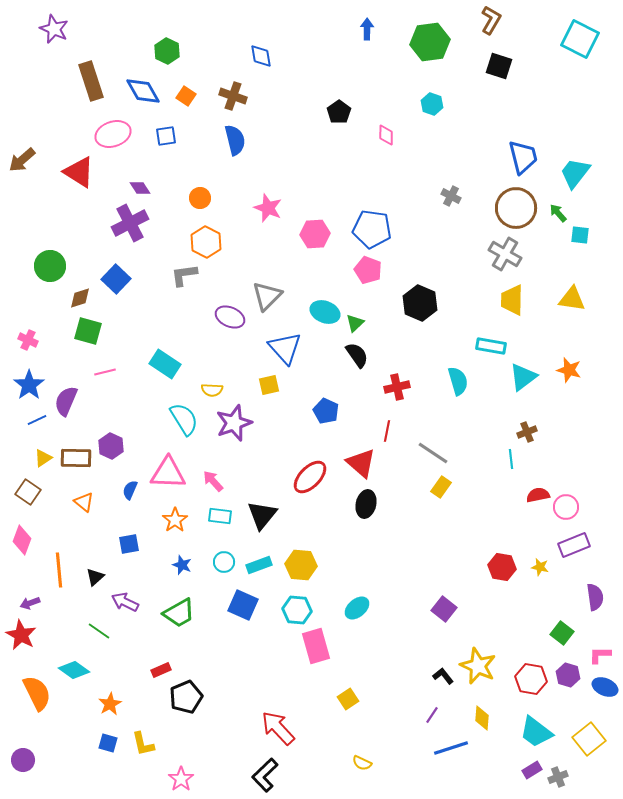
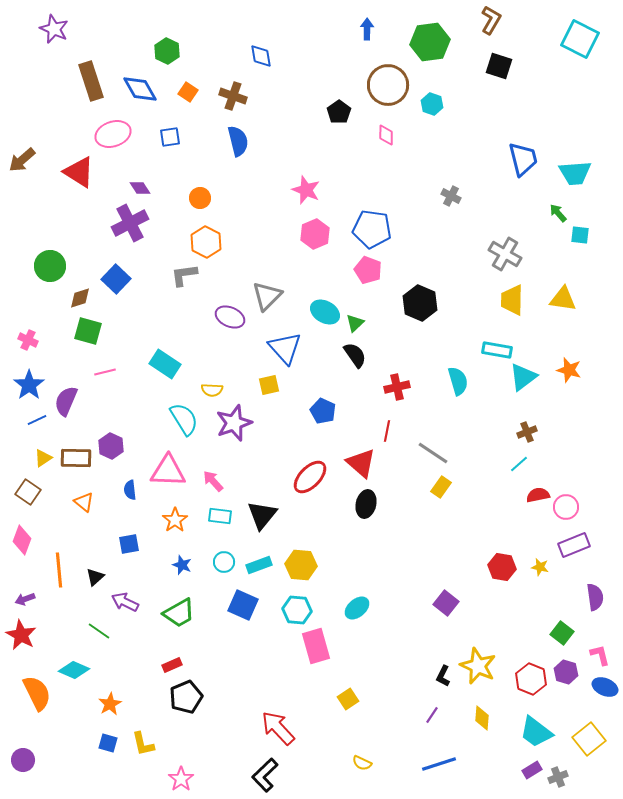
blue diamond at (143, 91): moved 3 px left, 2 px up
orange square at (186, 96): moved 2 px right, 4 px up
blue square at (166, 136): moved 4 px right, 1 px down
blue semicircle at (235, 140): moved 3 px right, 1 px down
blue trapezoid at (523, 157): moved 2 px down
cyan trapezoid at (575, 173): rotated 132 degrees counterclockwise
pink star at (268, 208): moved 38 px right, 18 px up
brown circle at (516, 208): moved 128 px left, 123 px up
pink hexagon at (315, 234): rotated 20 degrees counterclockwise
yellow triangle at (572, 299): moved 9 px left
cyan ellipse at (325, 312): rotated 8 degrees clockwise
cyan rectangle at (491, 346): moved 6 px right, 4 px down
black semicircle at (357, 355): moved 2 px left
blue pentagon at (326, 411): moved 3 px left
cyan line at (511, 459): moved 8 px right, 5 px down; rotated 54 degrees clockwise
pink triangle at (168, 473): moved 2 px up
blue semicircle at (130, 490): rotated 30 degrees counterclockwise
purple arrow at (30, 603): moved 5 px left, 4 px up
purple square at (444, 609): moved 2 px right, 6 px up
pink L-shape at (600, 655): rotated 75 degrees clockwise
cyan diamond at (74, 670): rotated 12 degrees counterclockwise
red rectangle at (161, 670): moved 11 px right, 5 px up
purple hexagon at (568, 675): moved 2 px left, 3 px up
black L-shape at (443, 676): rotated 115 degrees counterclockwise
red hexagon at (531, 679): rotated 12 degrees clockwise
blue line at (451, 748): moved 12 px left, 16 px down
